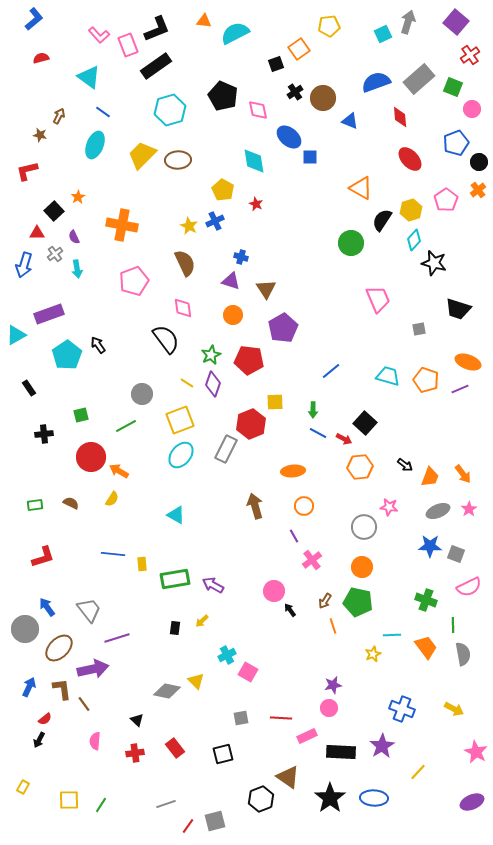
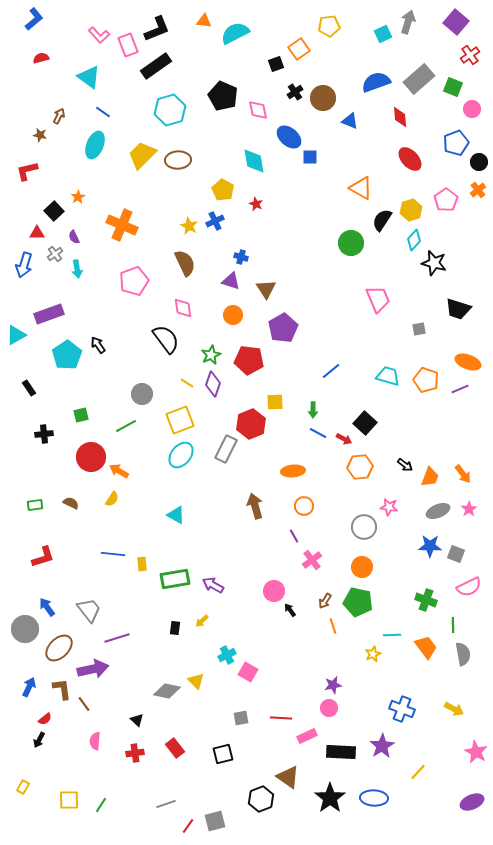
orange cross at (122, 225): rotated 12 degrees clockwise
